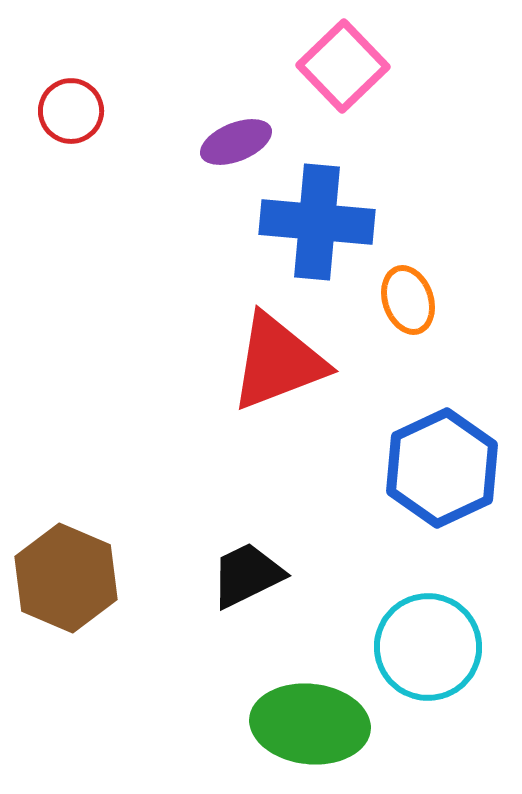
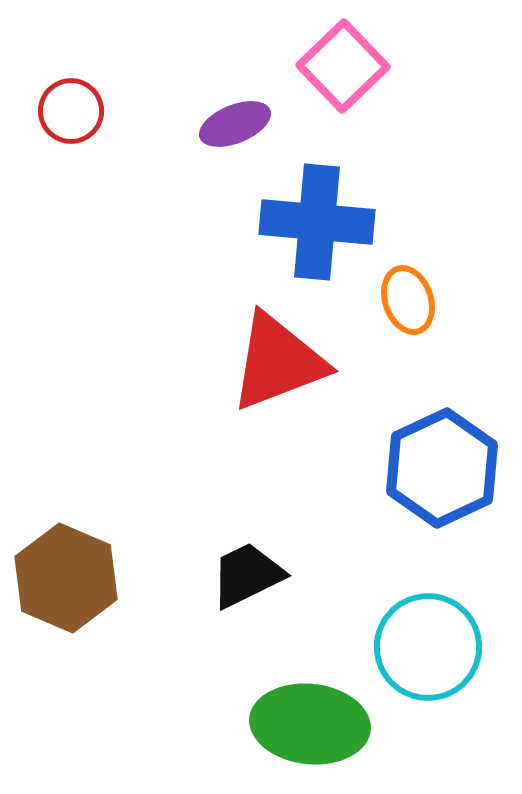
purple ellipse: moved 1 px left, 18 px up
